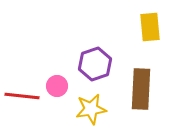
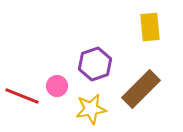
brown rectangle: rotated 42 degrees clockwise
red line: rotated 16 degrees clockwise
